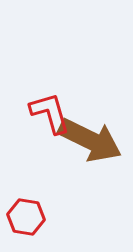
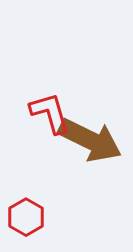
red hexagon: rotated 21 degrees clockwise
